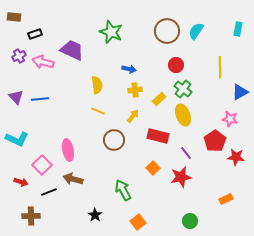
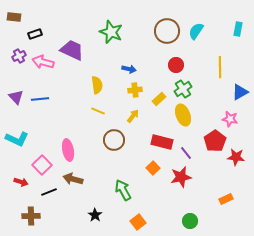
green cross at (183, 89): rotated 18 degrees clockwise
red rectangle at (158, 136): moved 4 px right, 6 px down
